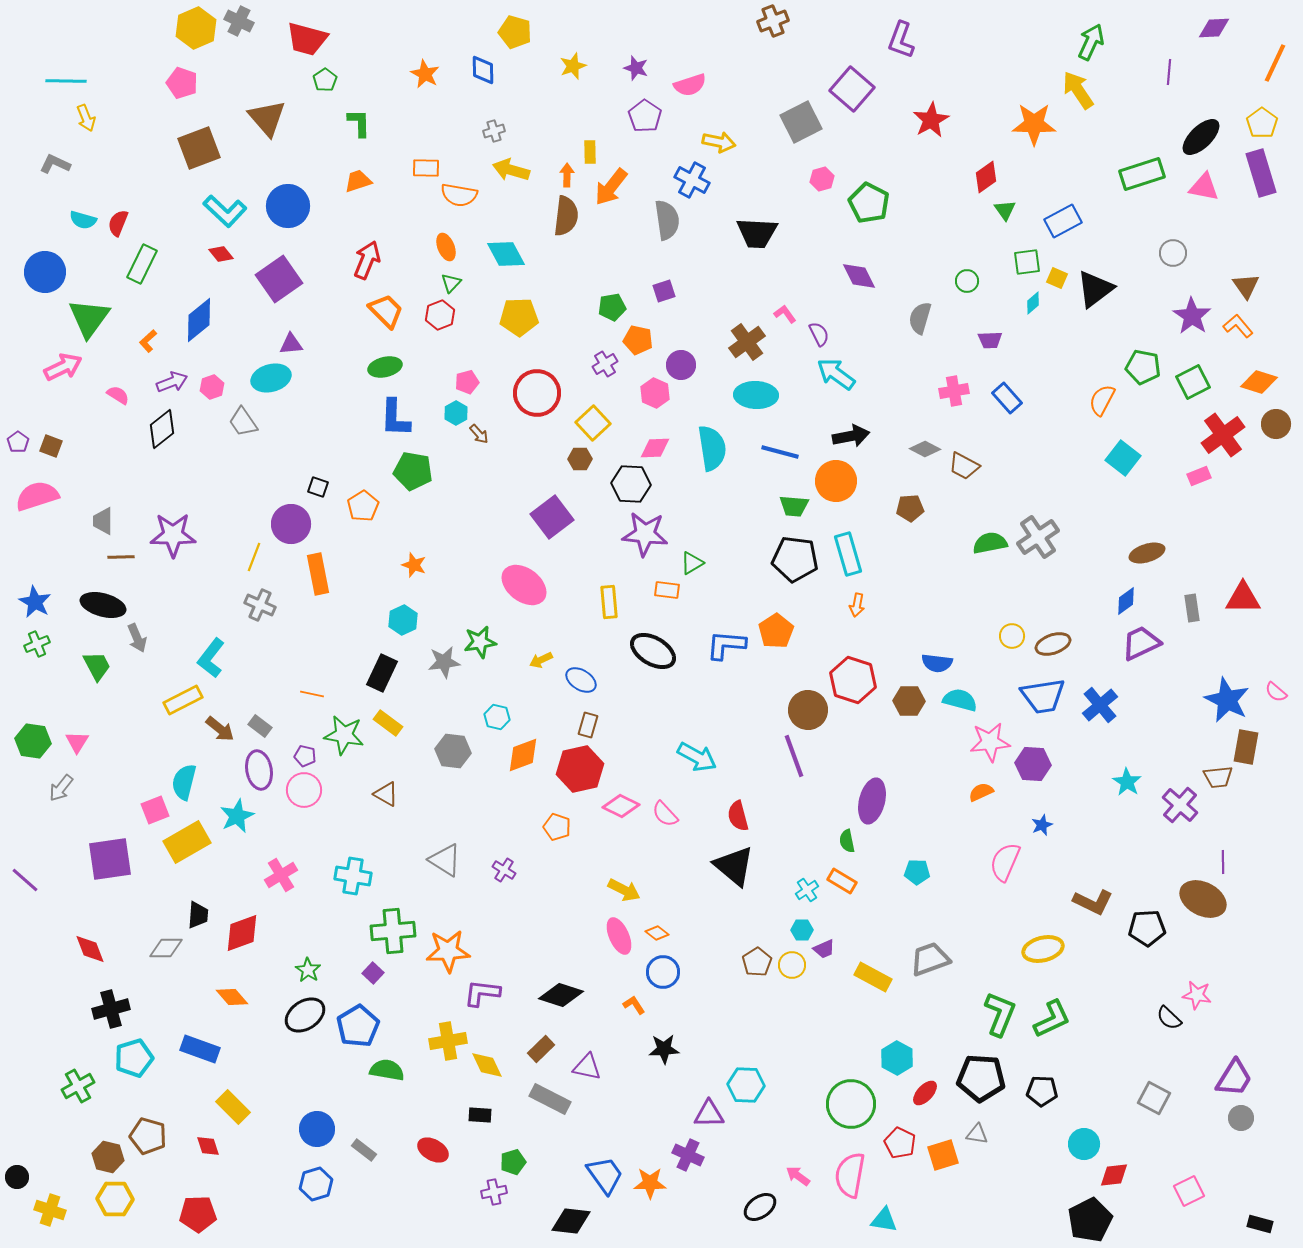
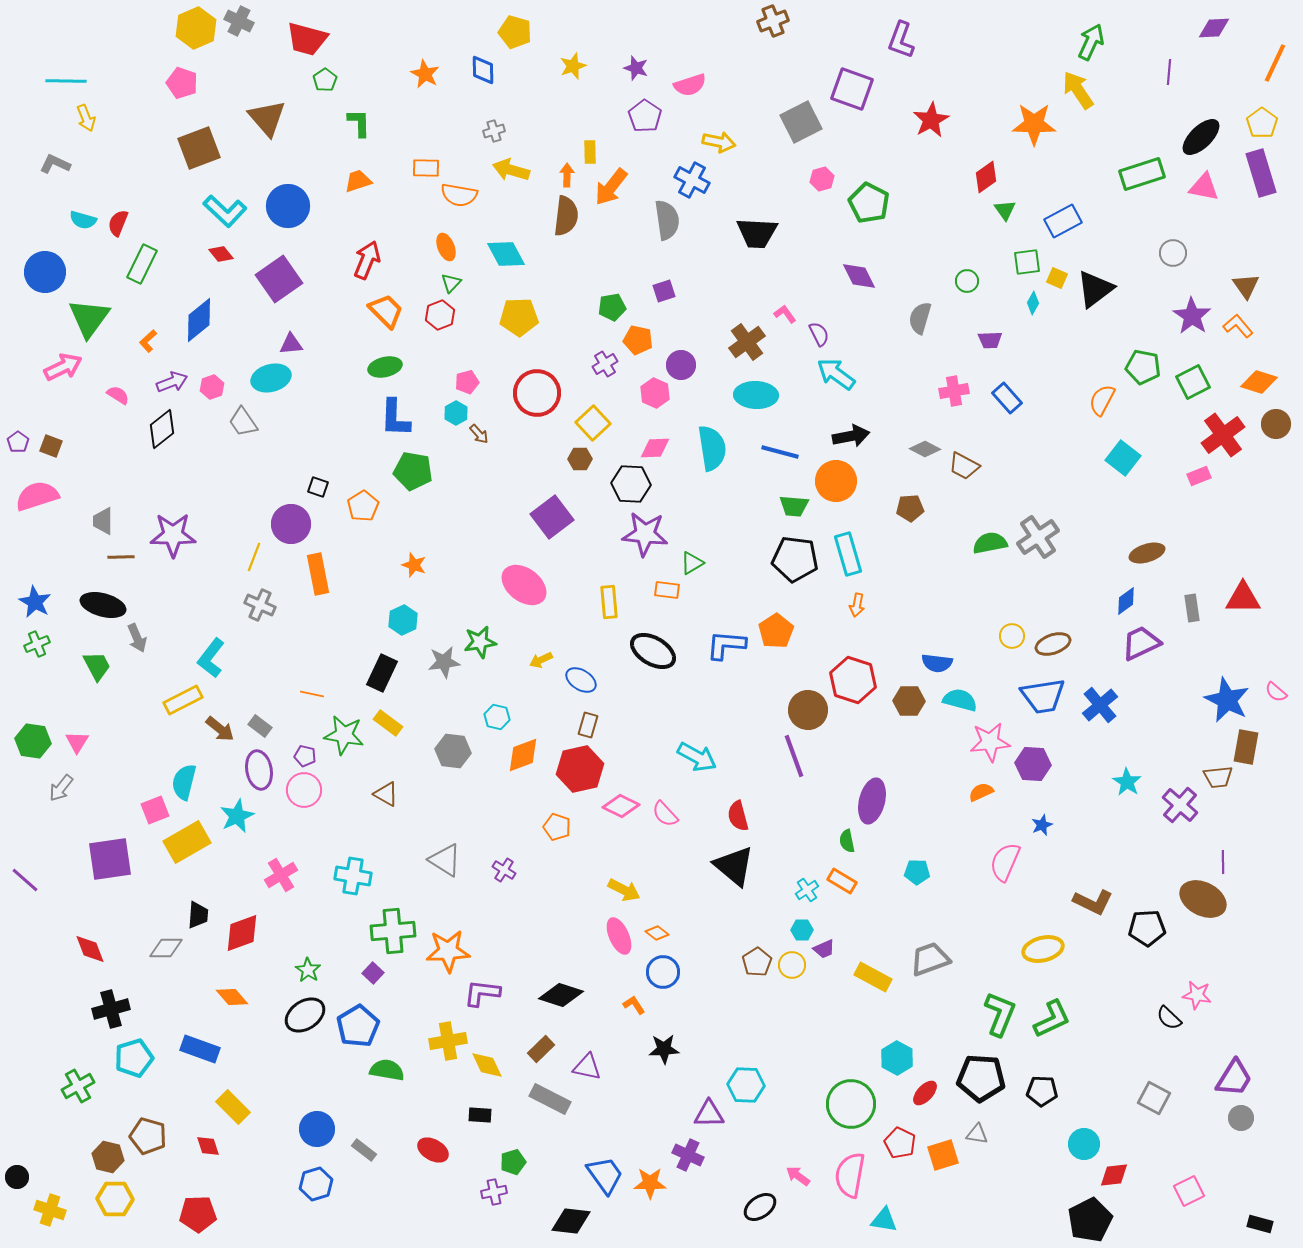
purple square at (852, 89): rotated 21 degrees counterclockwise
cyan diamond at (1033, 303): rotated 20 degrees counterclockwise
